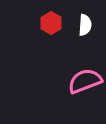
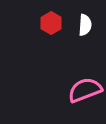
pink semicircle: moved 9 px down
